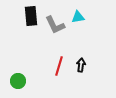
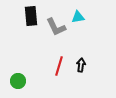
gray L-shape: moved 1 px right, 2 px down
